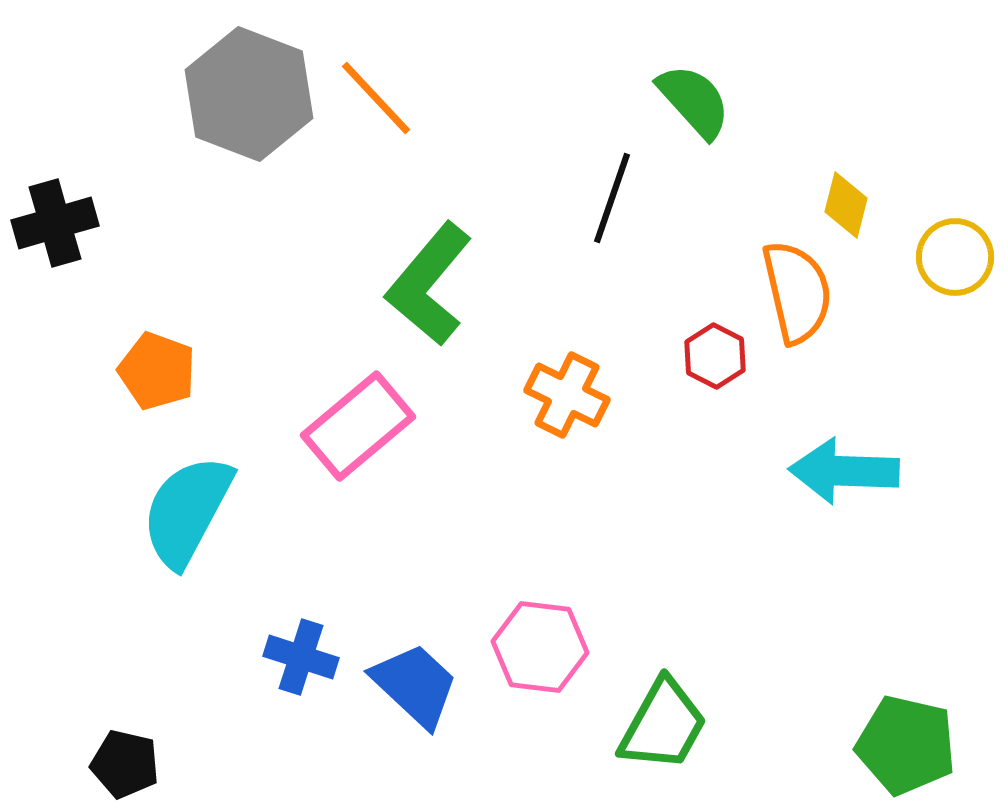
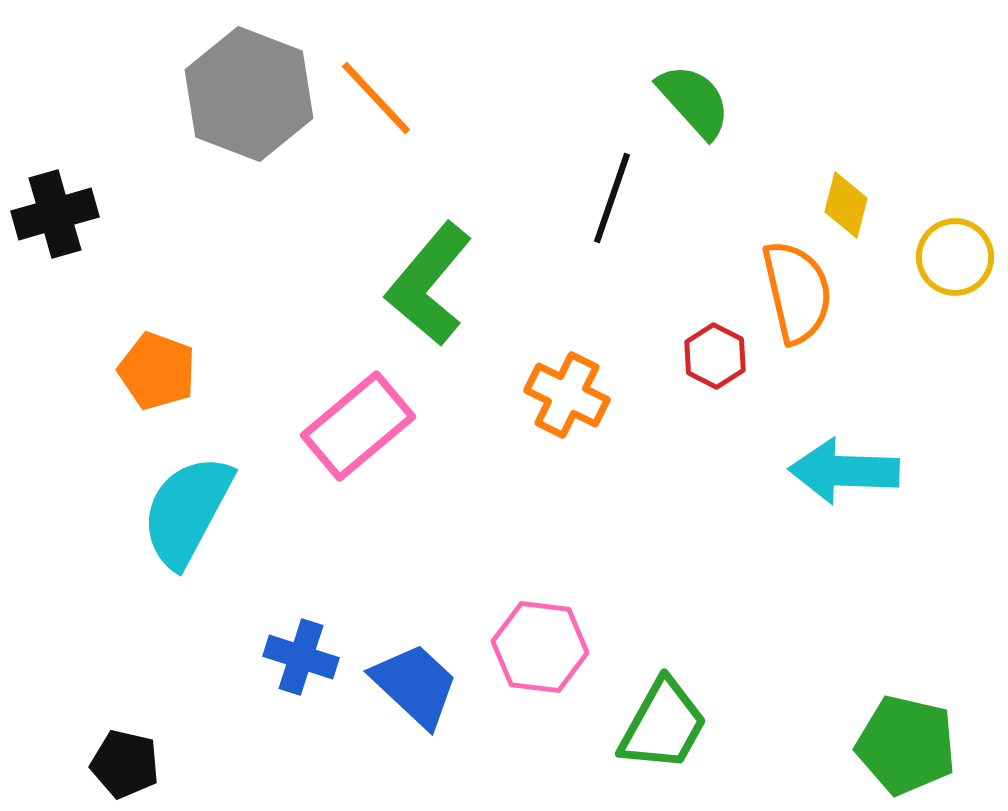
black cross: moved 9 px up
